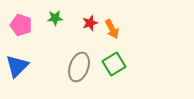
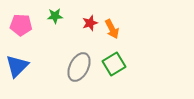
green star: moved 2 px up
pink pentagon: rotated 15 degrees counterclockwise
gray ellipse: rotated 8 degrees clockwise
